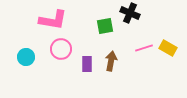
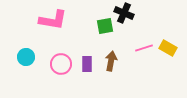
black cross: moved 6 px left
pink circle: moved 15 px down
